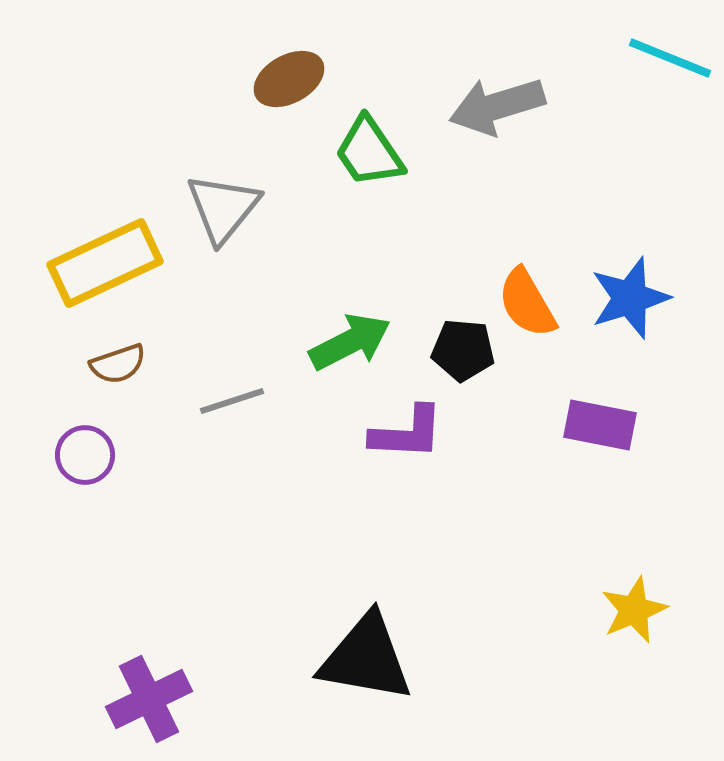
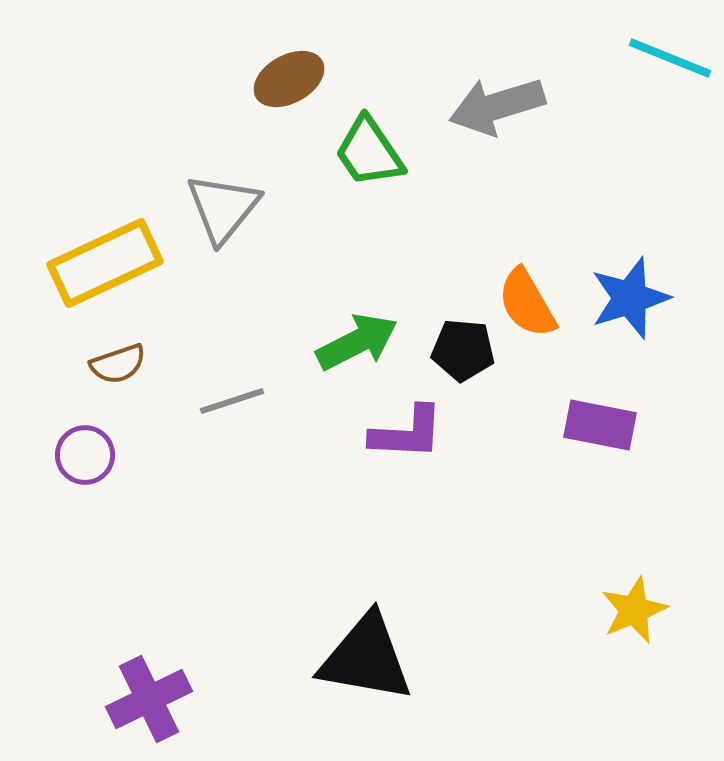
green arrow: moved 7 px right
